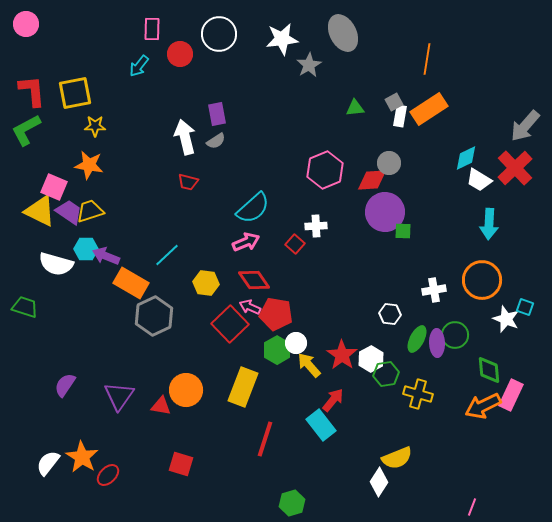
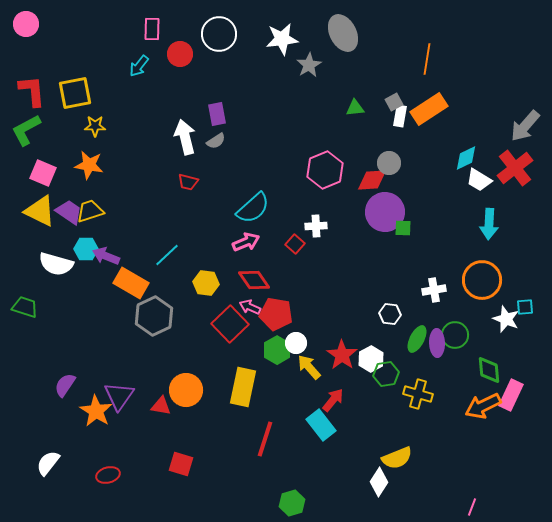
red cross at (515, 168): rotated 6 degrees clockwise
pink square at (54, 187): moved 11 px left, 14 px up
green square at (403, 231): moved 3 px up
cyan square at (525, 307): rotated 24 degrees counterclockwise
yellow arrow at (309, 365): moved 2 px down
yellow rectangle at (243, 387): rotated 9 degrees counterclockwise
orange star at (82, 457): moved 14 px right, 46 px up
red ellipse at (108, 475): rotated 30 degrees clockwise
